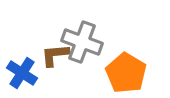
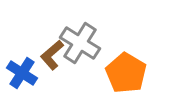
gray cross: moved 2 px left, 1 px down; rotated 12 degrees clockwise
brown L-shape: moved 3 px left; rotated 36 degrees counterclockwise
